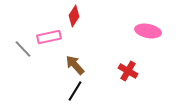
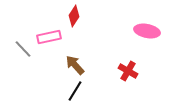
pink ellipse: moved 1 px left
